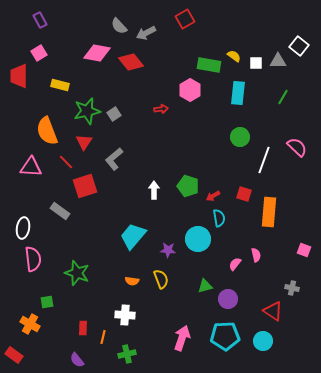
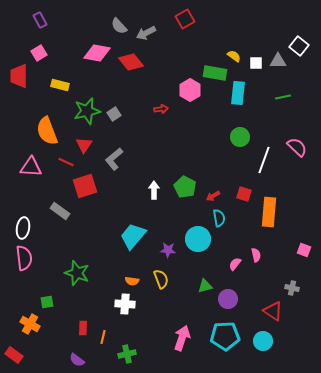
green rectangle at (209, 65): moved 6 px right, 8 px down
green line at (283, 97): rotated 49 degrees clockwise
red triangle at (84, 142): moved 3 px down
red line at (66, 162): rotated 21 degrees counterclockwise
green pentagon at (188, 186): moved 3 px left, 1 px down; rotated 10 degrees clockwise
pink semicircle at (33, 259): moved 9 px left, 1 px up
white cross at (125, 315): moved 11 px up
purple semicircle at (77, 360): rotated 14 degrees counterclockwise
